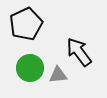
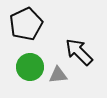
black arrow: rotated 8 degrees counterclockwise
green circle: moved 1 px up
